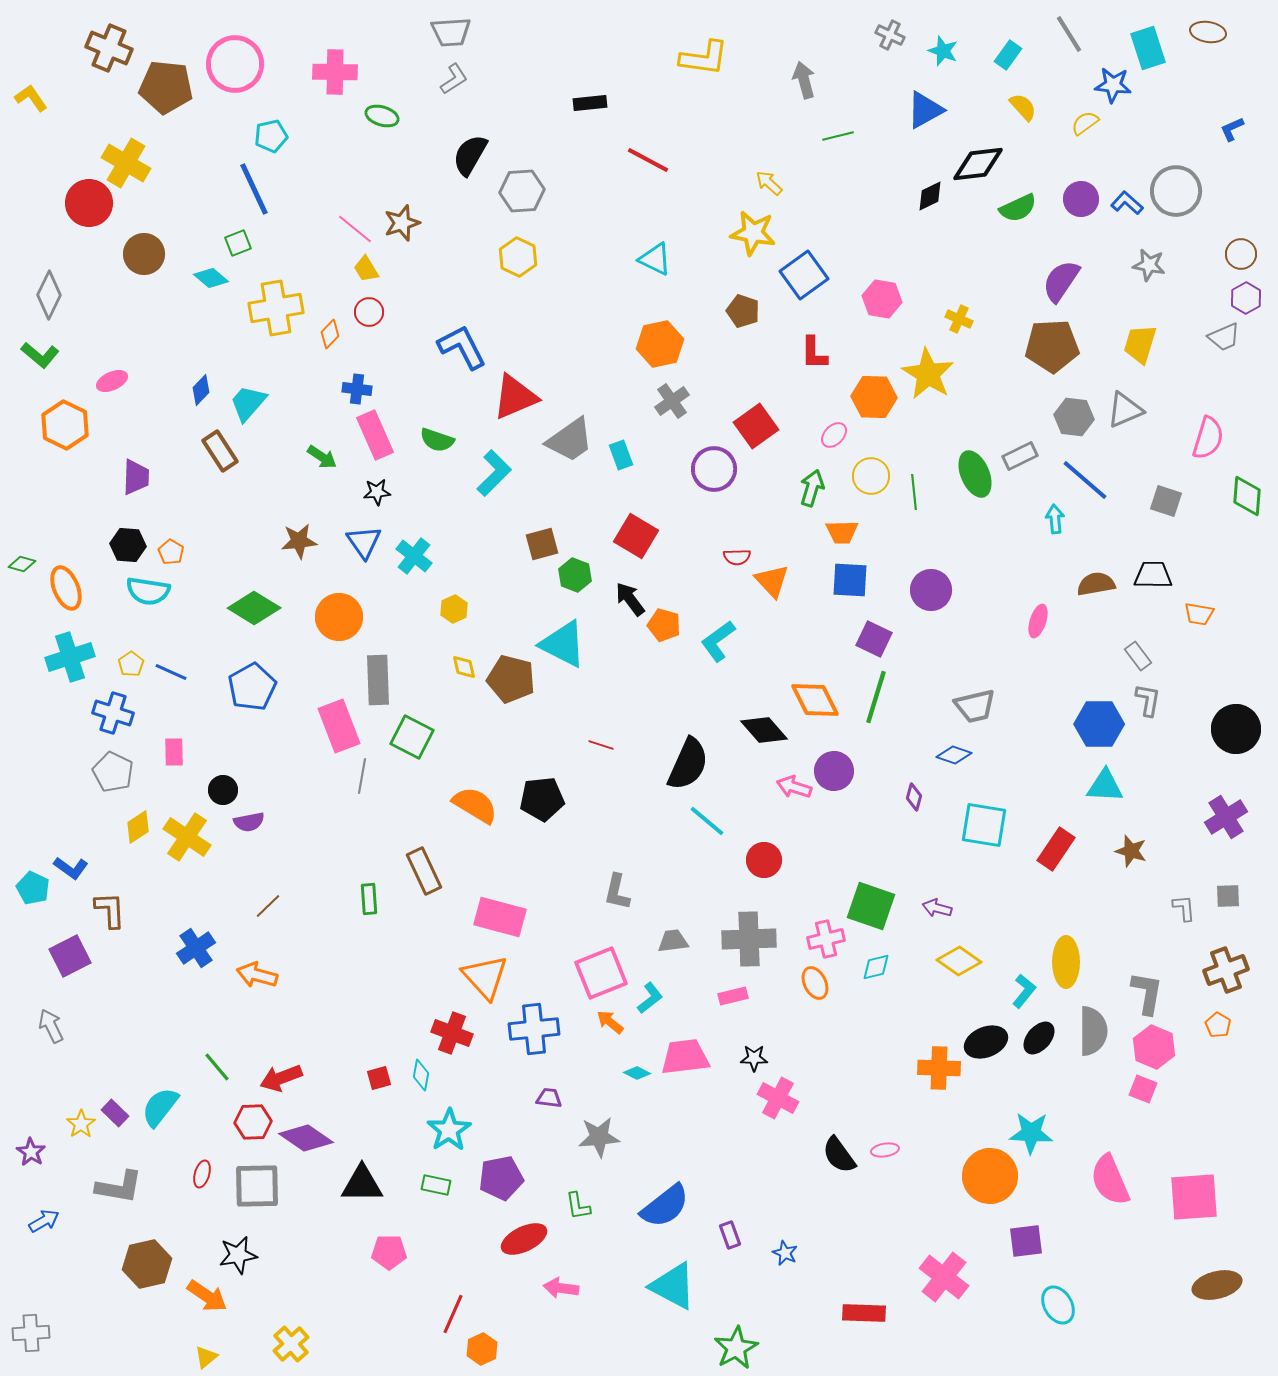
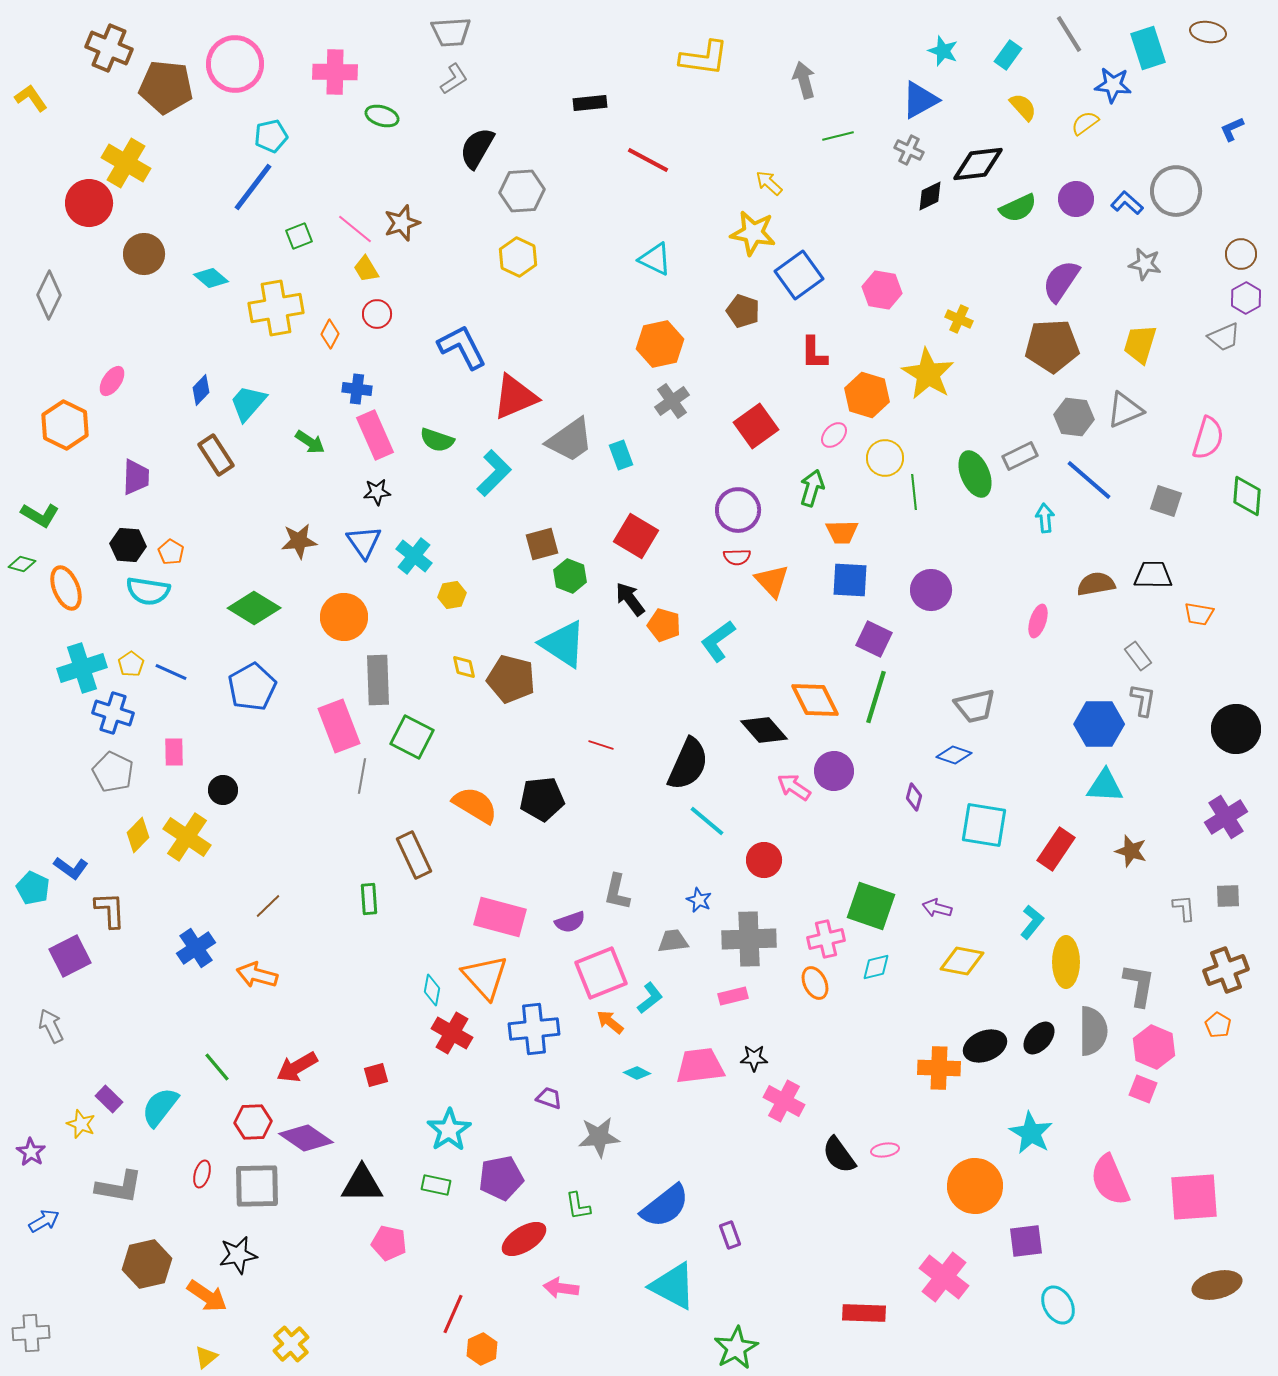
gray cross at (890, 35): moved 19 px right, 115 px down
blue triangle at (925, 110): moved 5 px left, 10 px up
black semicircle at (470, 155): moved 7 px right, 7 px up
blue line at (254, 189): moved 1 px left, 2 px up; rotated 62 degrees clockwise
purple circle at (1081, 199): moved 5 px left
green square at (238, 243): moved 61 px right, 7 px up
gray star at (1149, 265): moved 4 px left, 1 px up
blue square at (804, 275): moved 5 px left
pink hexagon at (882, 299): moved 9 px up
red circle at (369, 312): moved 8 px right, 2 px down
orange diamond at (330, 334): rotated 16 degrees counterclockwise
green L-shape at (40, 355): moved 160 px down; rotated 9 degrees counterclockwise
pink ellipse at (112, 381): rotated 32 degrees counterclockwise
orange hexagon at (874, 397): moved 7 px left, 2 px up; rotated 15 degrees clockwise
brown rectangle at (220, 451): moved 4 px left, 4 px down
green arrow at (322, 457): moved 12 px left, 15 px up
purple circle at (714, 469): moved 24 px right, 41 px down
yellow circle at (871, 476): moved 14 px right, 18 px up
blue line at (1085, 480): moved 4 px right
cyan arrow at (1055, 519): moved 10 px left, 1 px up
green hexagon at (575, 575): moved 5 px left, 1 px down
yellow hexagon at (454, 609): moved 2 px left, 14 px up; rotated 16 degrees clockwise
orange circle at (339, 617): moved 5 px right
cyan triangle at (563, 644): rotated 6 degrees clockwise
cyan cross at (70, 657): moved 12 px right, 11 px down
gray L-shape at (1148, 700): moved 5 px left
pink arrow at (794, 787): rotated 16 degrees clockwise
purple semicircle at (249, 822): moved 321 px right, 100 px down; rotated 8 degrees counterclockwise
yellow diamond at (138, 827): moved 8 px down; rotated 12 degrees counterclockwise
brown rectangle at (424, 871): moved 10 px left, 16 px up
yellow diamond at (959, 961): moved 3 px right; rotated 24 degrees counterclockwise
cyan L-shape at (1024, 991): moved 8 px right, 69 px up
gray L-shape at (1147, 993): moved 8 px left, 8 px up
red cross at (452, 1033): rotated 9 degrees clockwise
black ellipse at (986, 1042): moved 1 px left, 4 px down
pink trapezoid at (685, 1057): moved 15 px right, 9 px down
cyan diamond at (421, 1075): moved 11 px right, 85 px up
red arrow at (281, 1078): moved 16 px right, 11 px up; rotated 9 degrees counterclockwise
red square at (379, 1078): moved 3 px left, 3 px up
purple trapezoid at (549, 1098): rotated 12 degrees clockwise
pink cross at (778, 1098): moved 6 px right, 3 px down
purple rectangle at (115, 1113): moved 6 px left, 14 px up
yellow star at (81, 1124): rotated 16 degrees counterclockwise
cyan star at (1031, 1133): rotated 27 degrees clockwise
orange circle at (990, 1176): moved 15 px left, 10 px down
red ellipse at (524, 1239): rotated 6 degrees counterclockwise
pink pentagon at (389, 1252): moved 9 px up; rotated 12 degrees clockwise
blue star at (785, 1253): moved 86 px left, 353 px up
